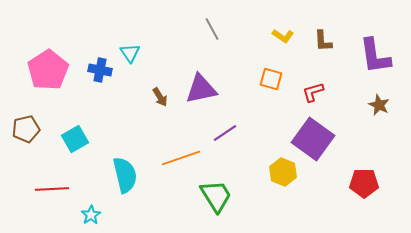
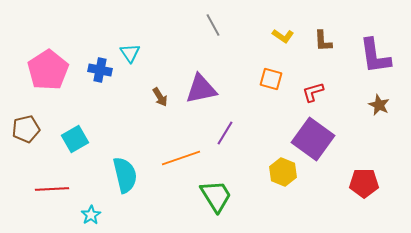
gray line: moved 1 px right, 4 px up
purple line: rotated 25 degrees counterclockwise
